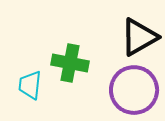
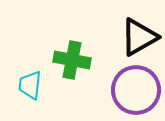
green cross: moved 2 px right, 3 px up
purple circle: moved 2 px right
